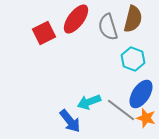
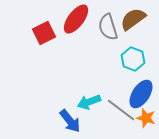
brown semicircle: rotated 140 degrees counterclockwise
